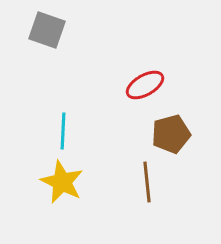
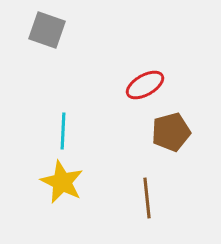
brown pentagon: moved 2 px up
brown line: moved 16 px down
